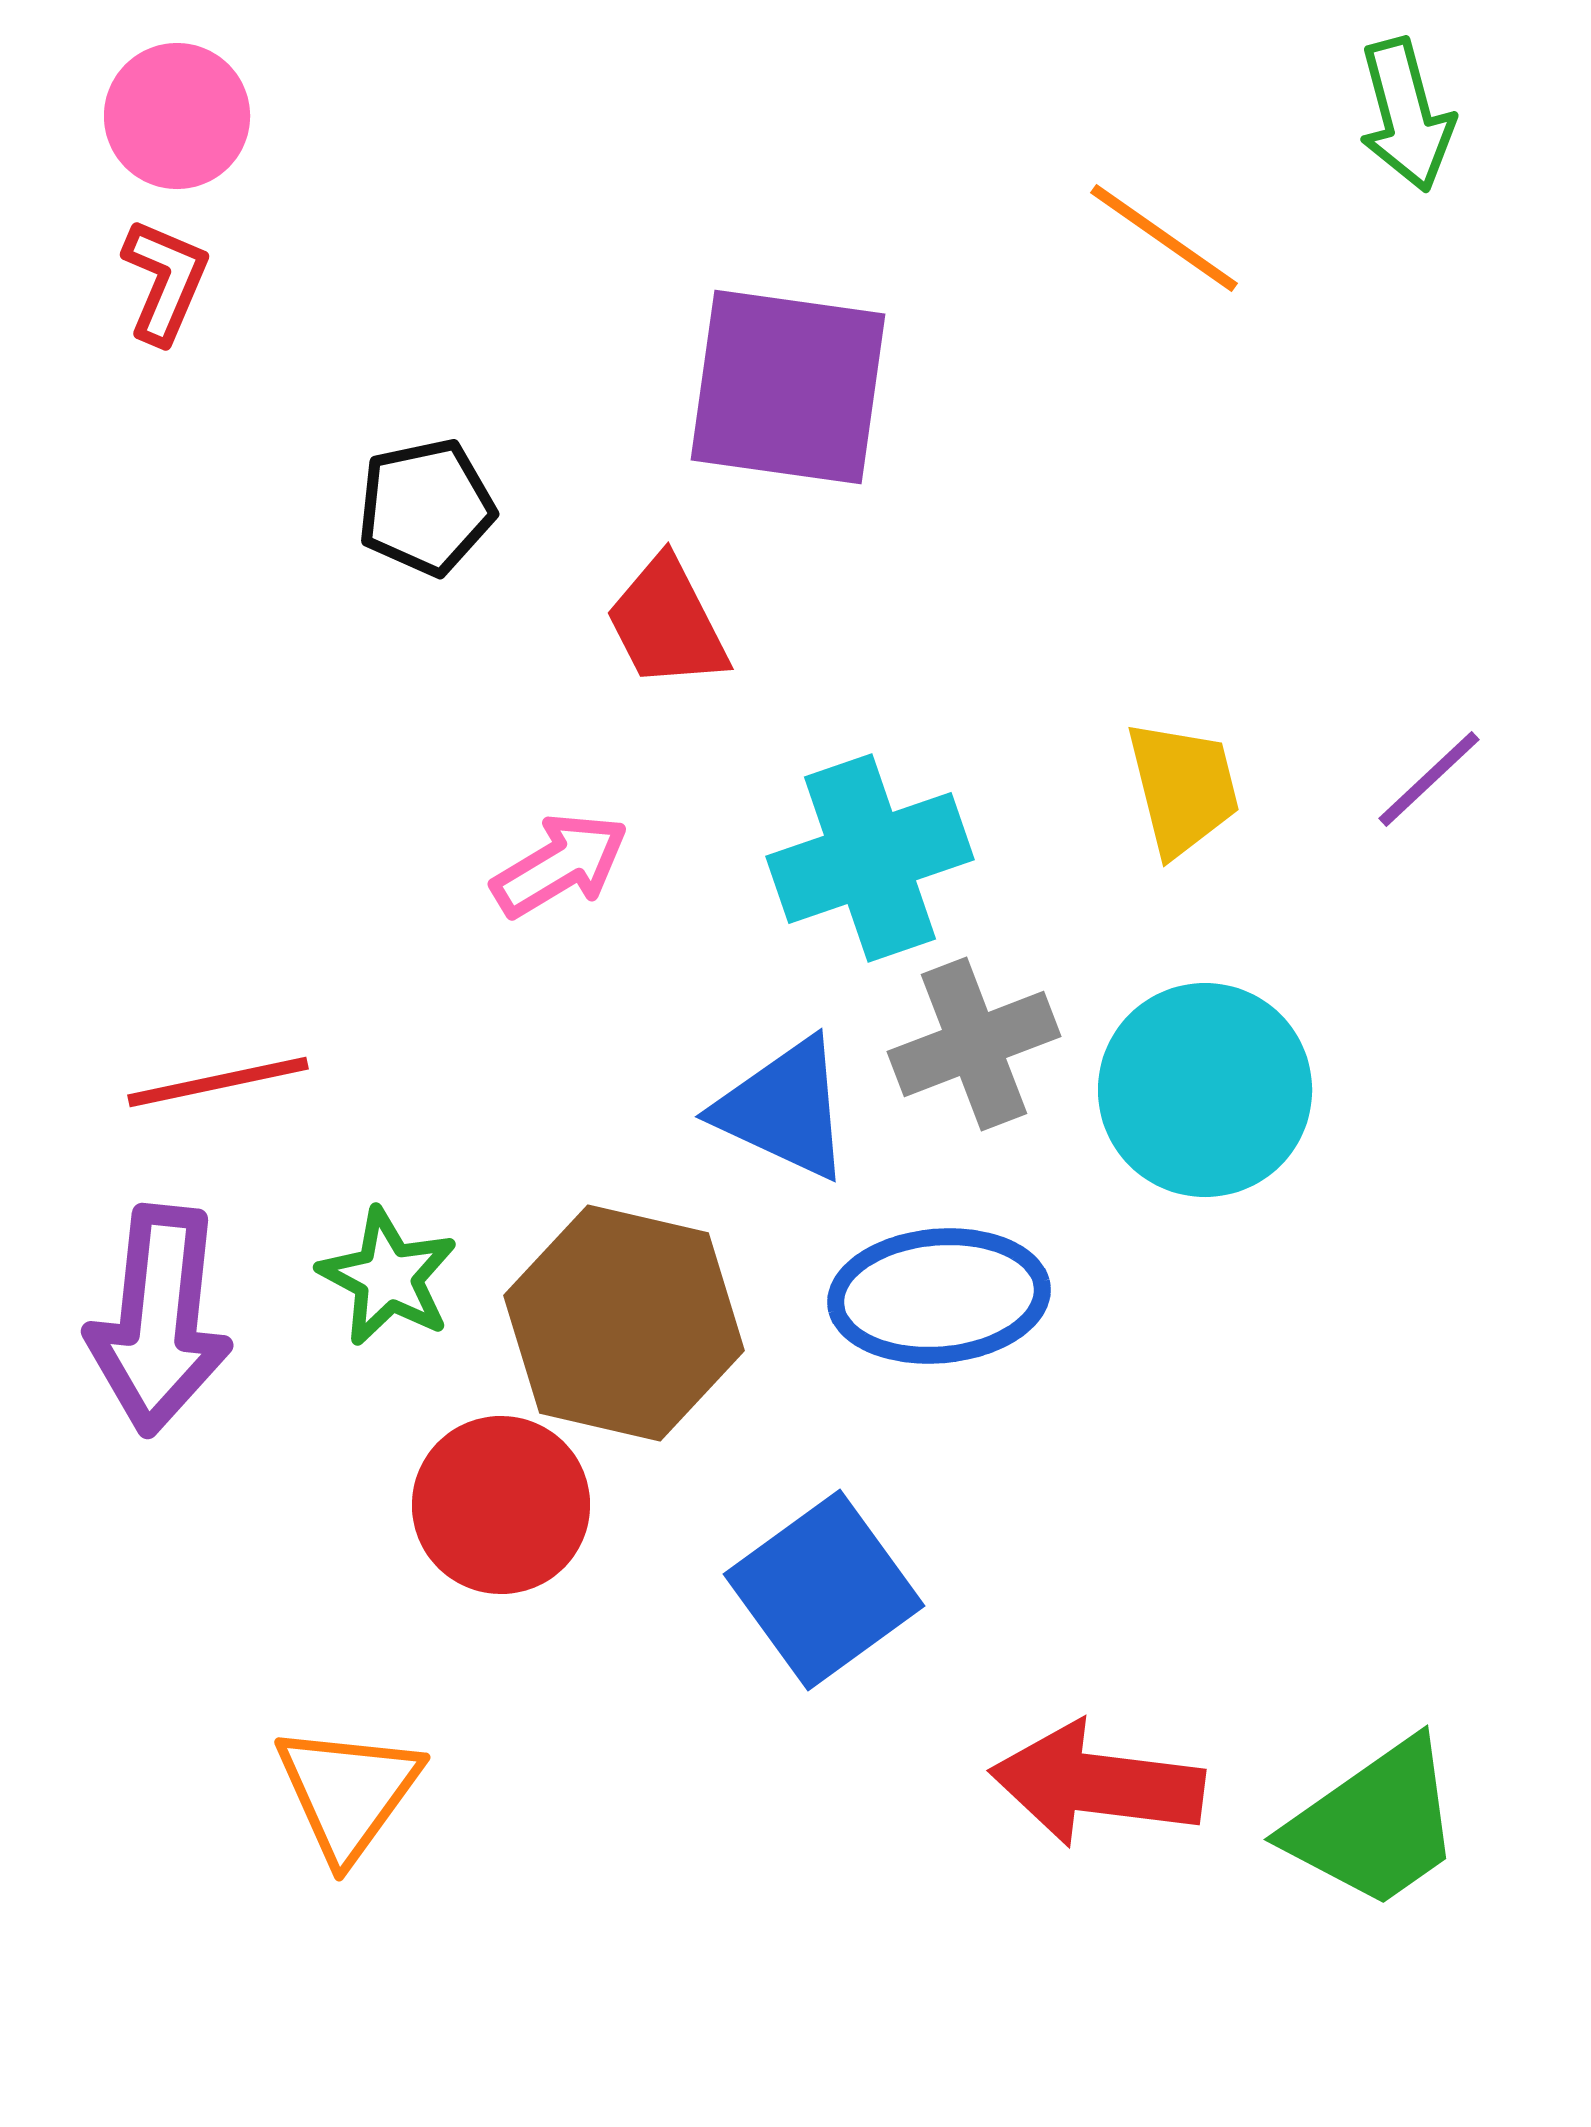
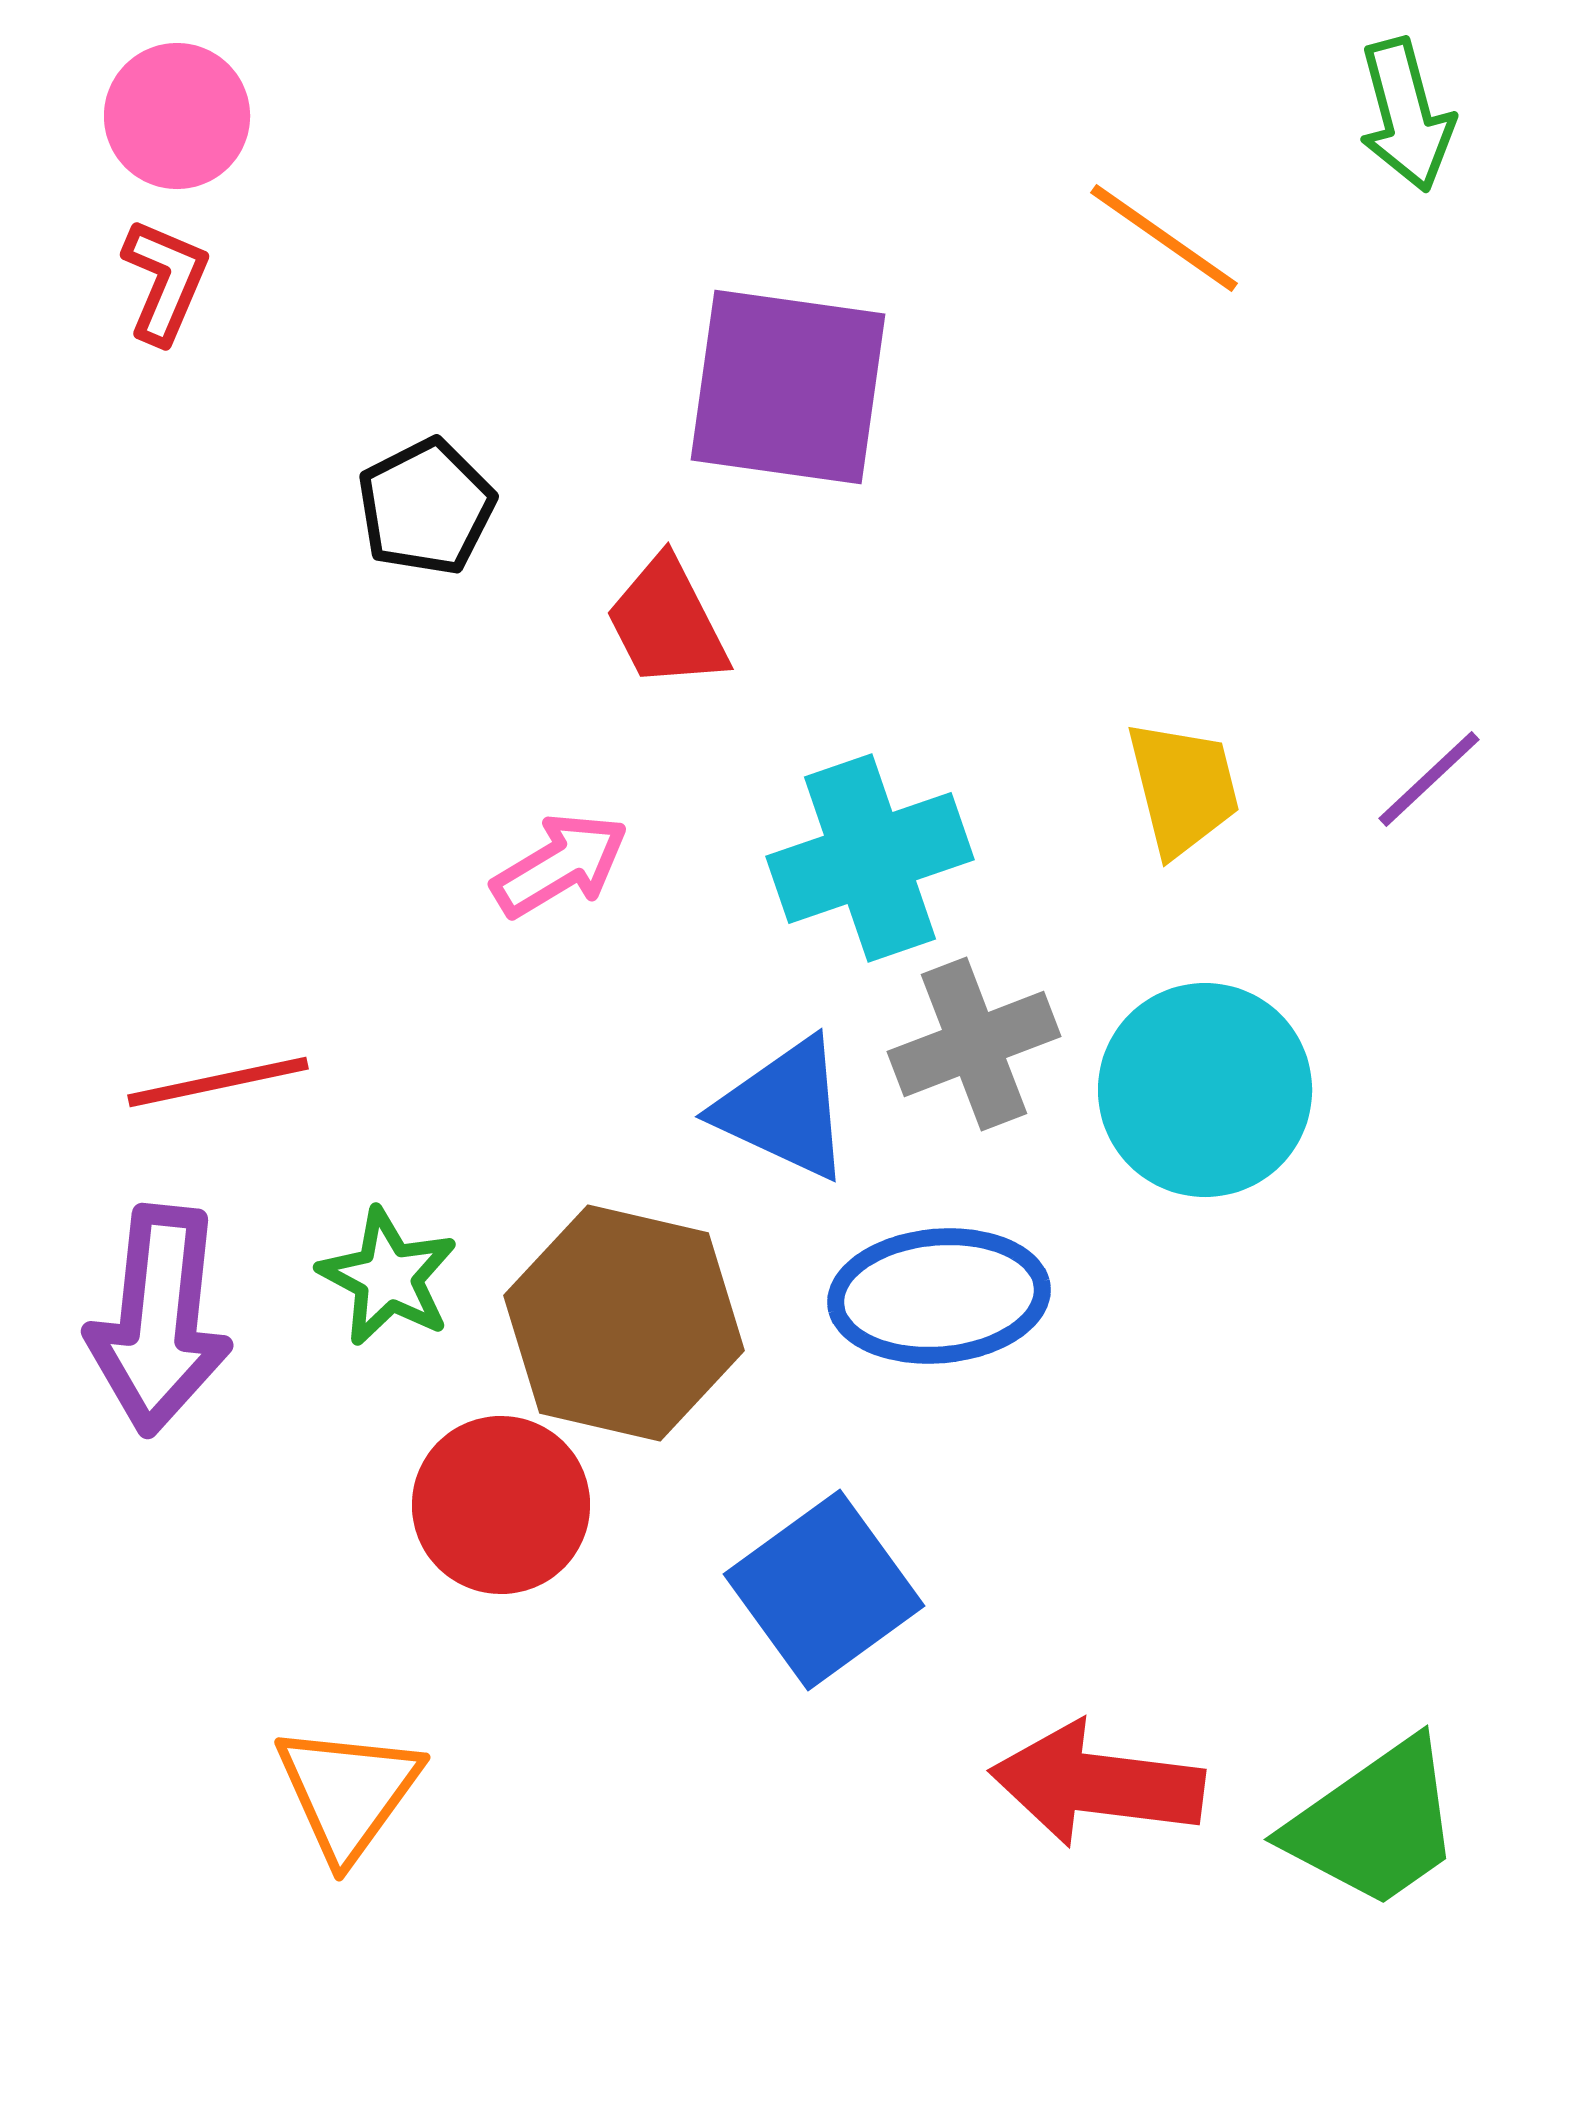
black pentagon: rotated 15 degrees counterclockwise
